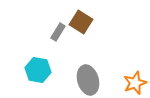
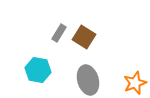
brown square: moved 3 px right, 15 px down
gray rectangle: moved 1 px right, 1 px down
